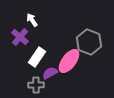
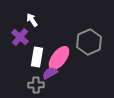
gray hexagon: rotated 15 degrees clockwise
white rectangle: rotated 24 degrees counterclockwise
pink ellipse: moved 10 px left, 3 px up
